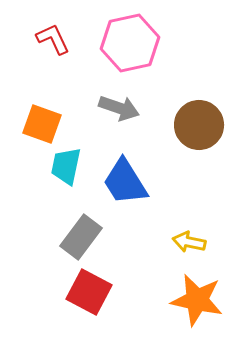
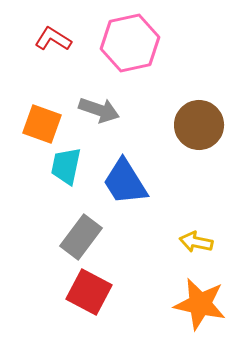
red L-shape: rotated 33 degrees counterclockwise
gray arrow: moved 20 px left, 2 px down
yellow arrow: moved 7 px right
orange star: moved 3 px right, 4 px down
